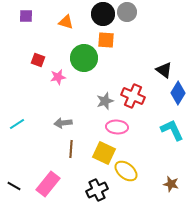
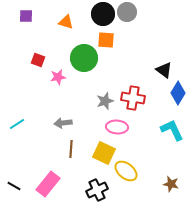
red cross: moved 2 px down; rotated 15 degrees counterclockwise
